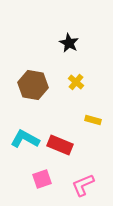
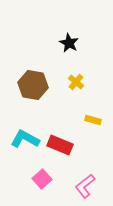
pink square: rotated 24 degrees counterclockwise
pink L-shape: moved 2 px right, 1 px down; rotated 15 degrees counterclockwise
